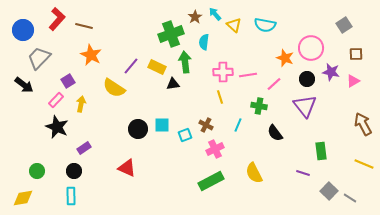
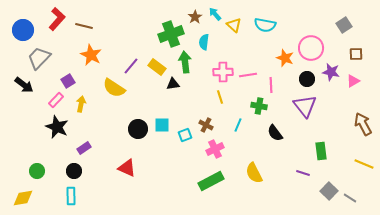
yellow rectangle at (157, 67): rotated 12 degrees clockwise
pink line at (274, 84): moved 3 px left, 1 px down; rotated 49 degrees counterclockwise
